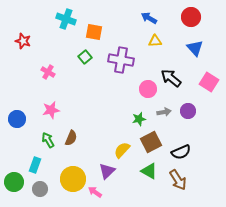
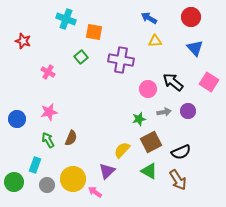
green square: moved 4 px left
black arrow: moved 2 px right, 4 px down
pink star: moved 2 px left, 2 px down
gray circle: moved 7 px right, 4 px up
